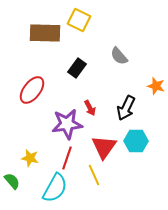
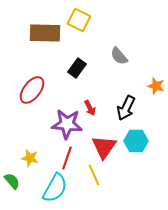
purple star: rotated 12 degrees clockwise
